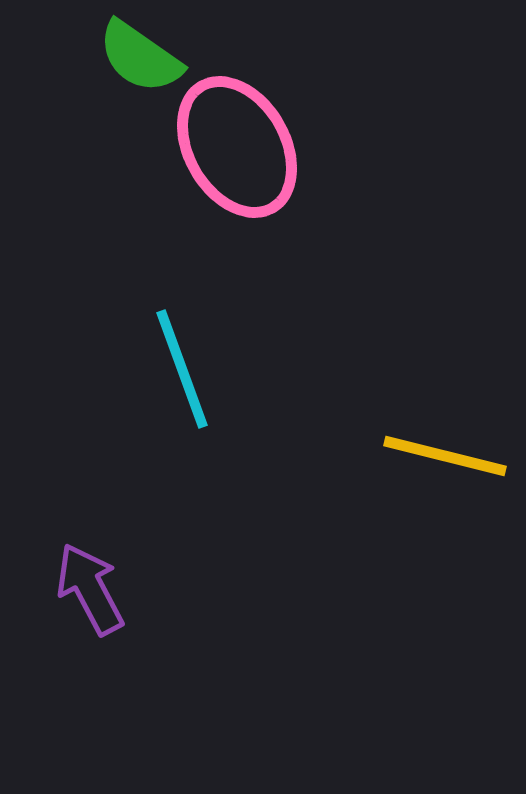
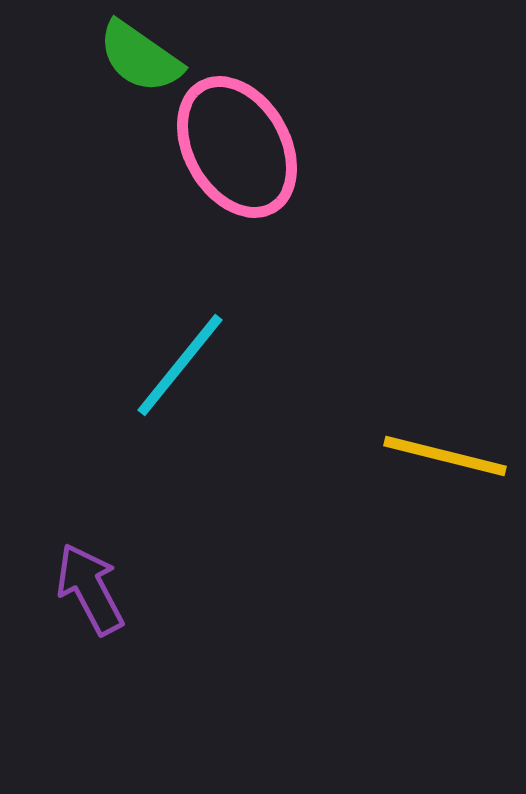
cyan line: moved 2 px left, 4 px up; rotated 59 degrees clockwise
